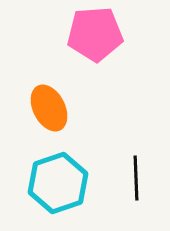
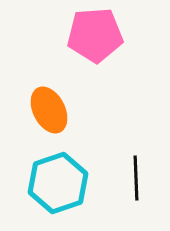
pink pentagon: moved 1 px down
orange ellipse: moved 2 px down
